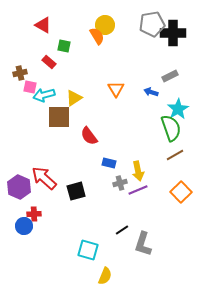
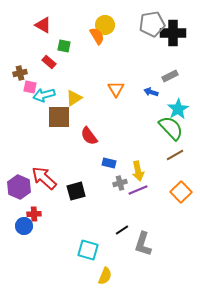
green semicircle: rotated 24 degrees counterclockwise
